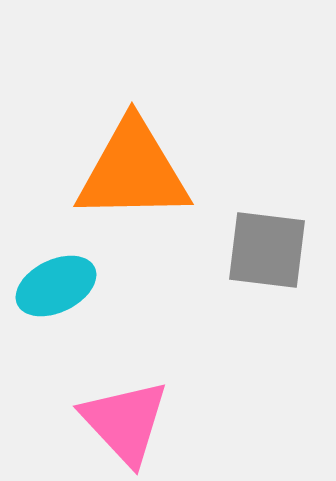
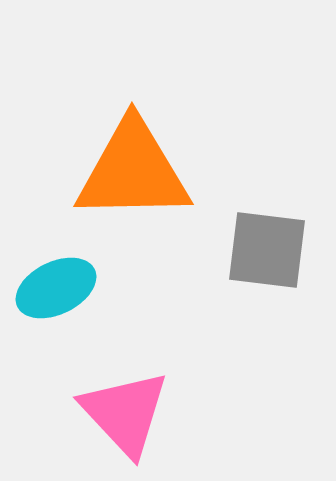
cyan ellipse: moved 2 px down
pink triangle: moved 9 px up
